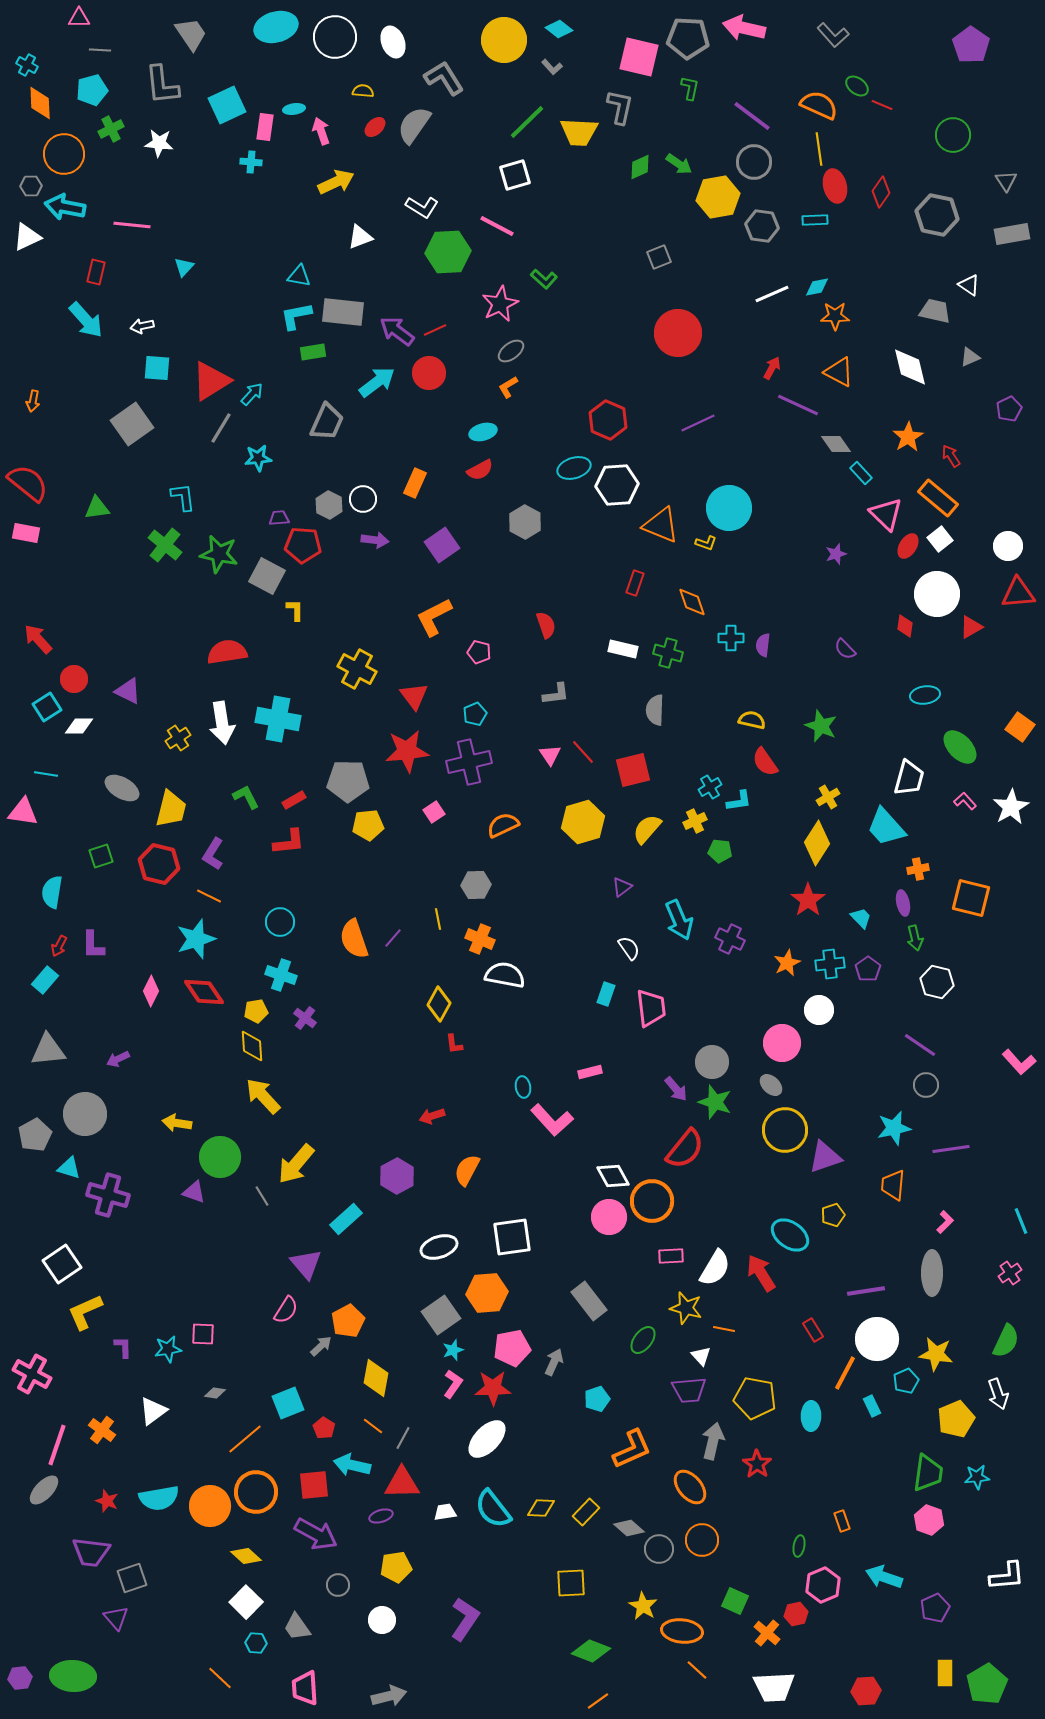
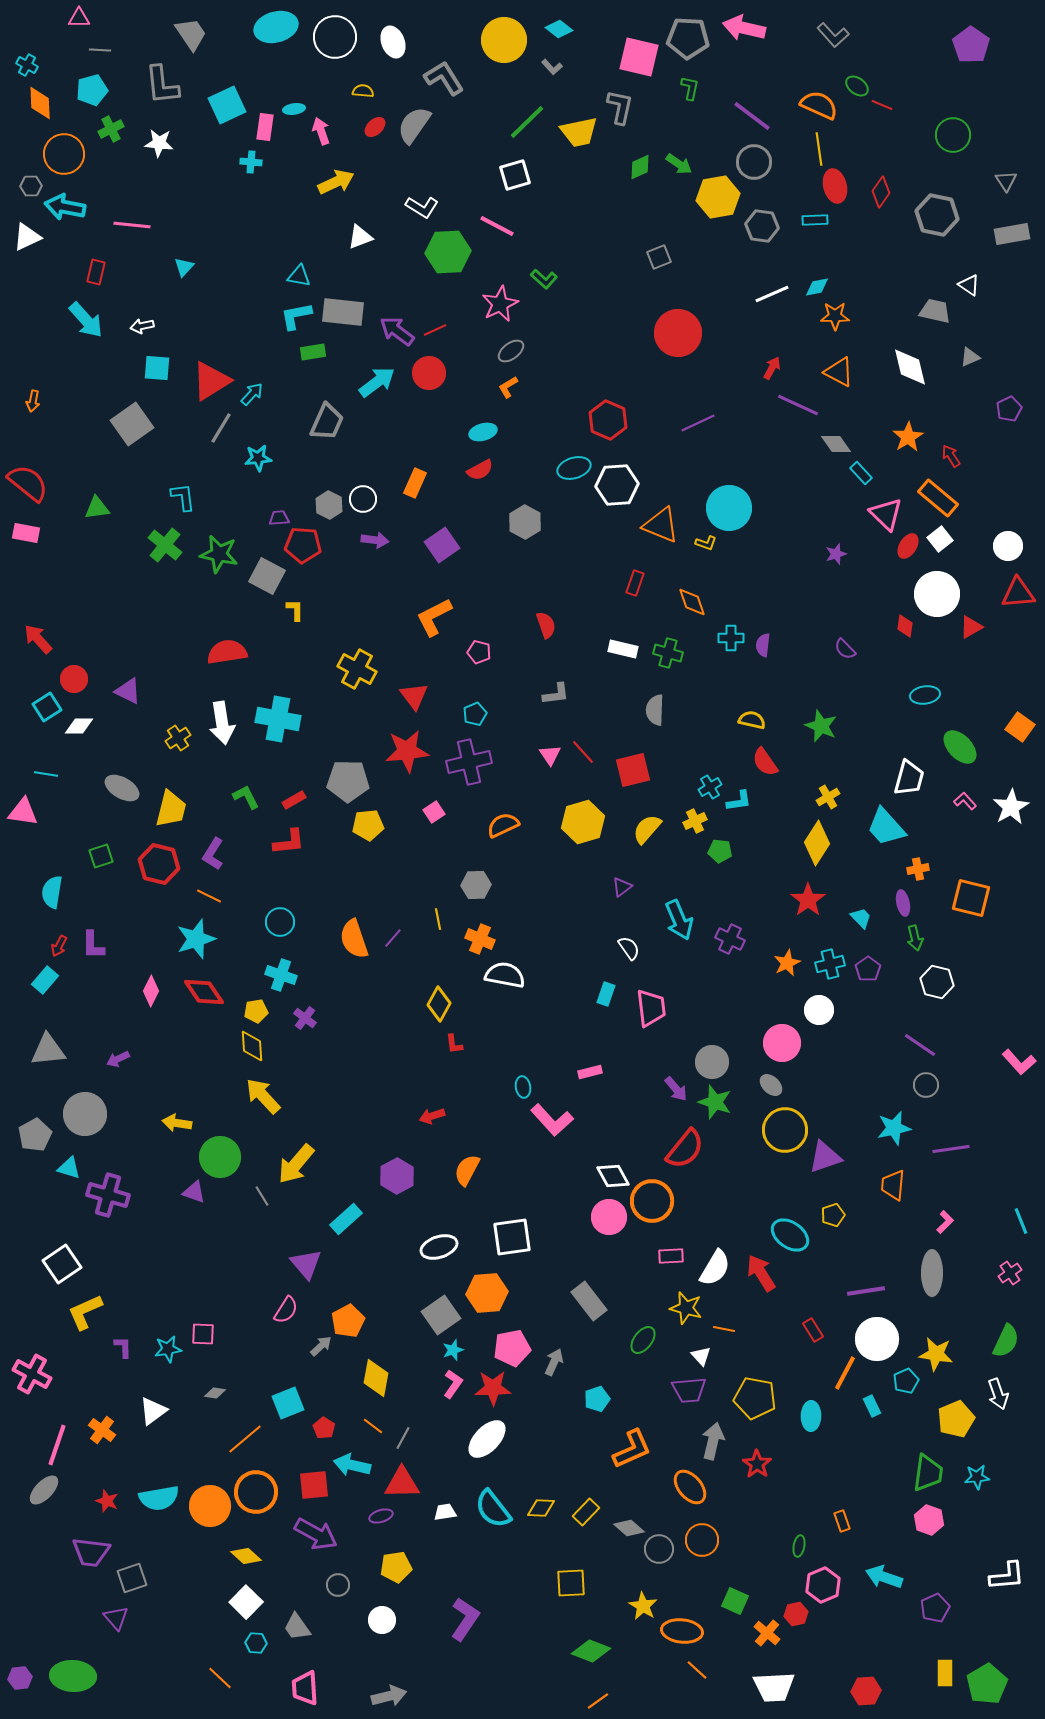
yellow trapezoid at (579, 132): rotated 15 degrees counterclockwise
cyan cross at (830, 964): rotated 8 degrees counterclockwise
